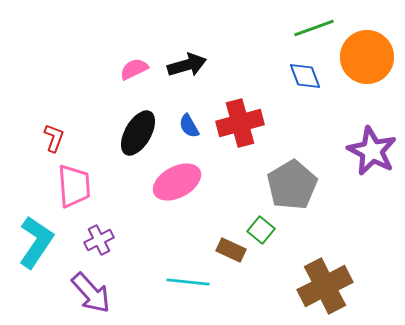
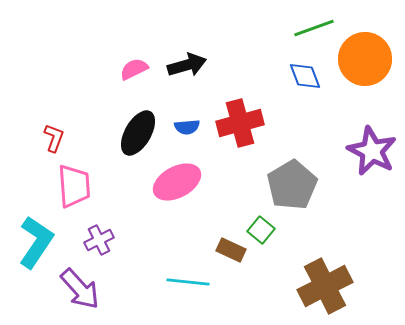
orange circle: moved 2 px left, 2 px down
blue semicircle: moved 2 px left, 1 px down; rotated 65 degrees counterclockwise
purple arrow: moved 11 px left, 4 px up
